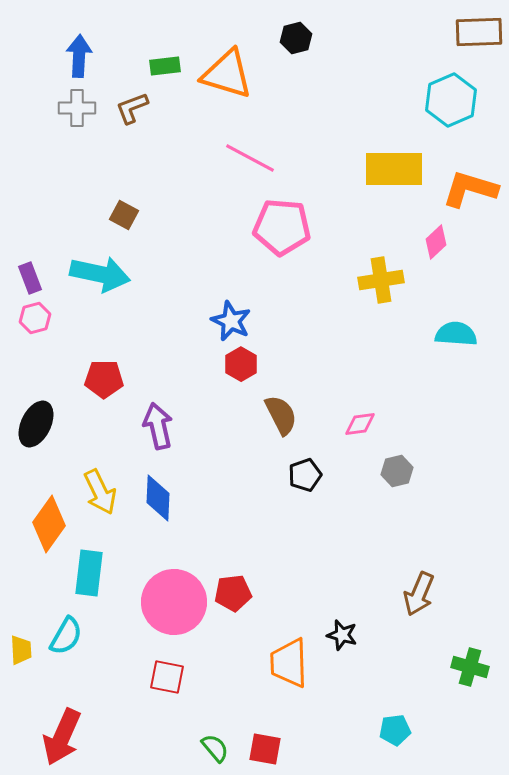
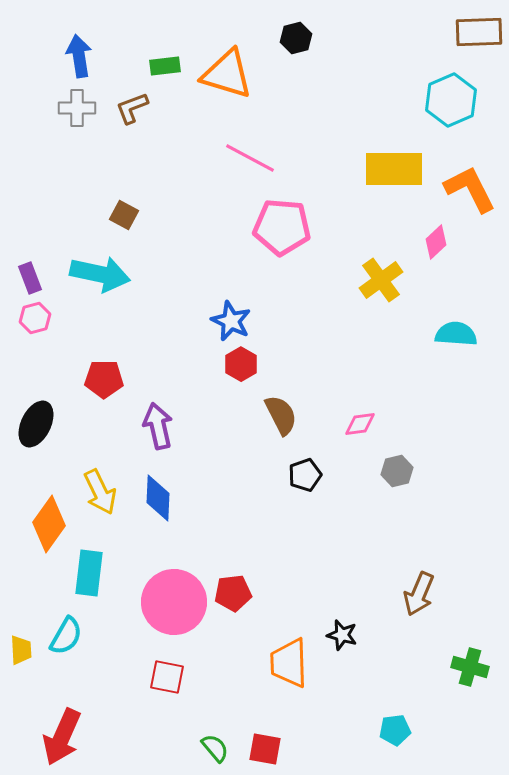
blue arrow at (79, 56): rotated 12 degrees counterclockwise
orange L-shape at (470, 189): rotated 46 degrees clockwise
yellow cross at (381, 280): rotated 27 degrees counterclockwise
